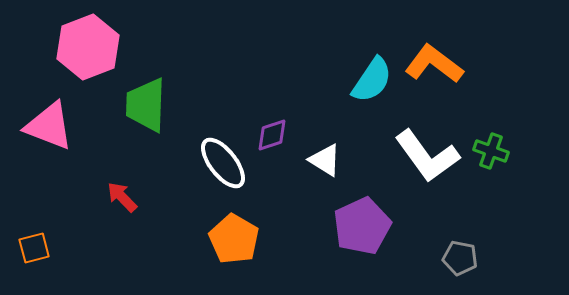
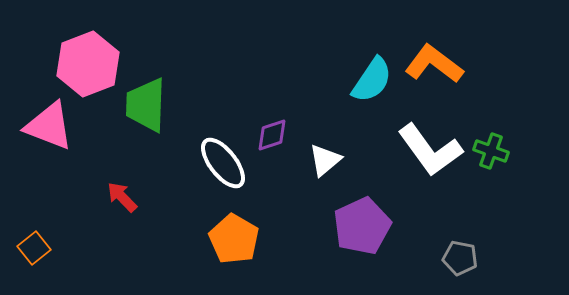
pink hexagon: moved 17 px down
white L-shape: moved 3 px right, 6 px up
white triangle: rotated 48 degrees clockwise
orange square: rotated 24 degrees counterclockwise
